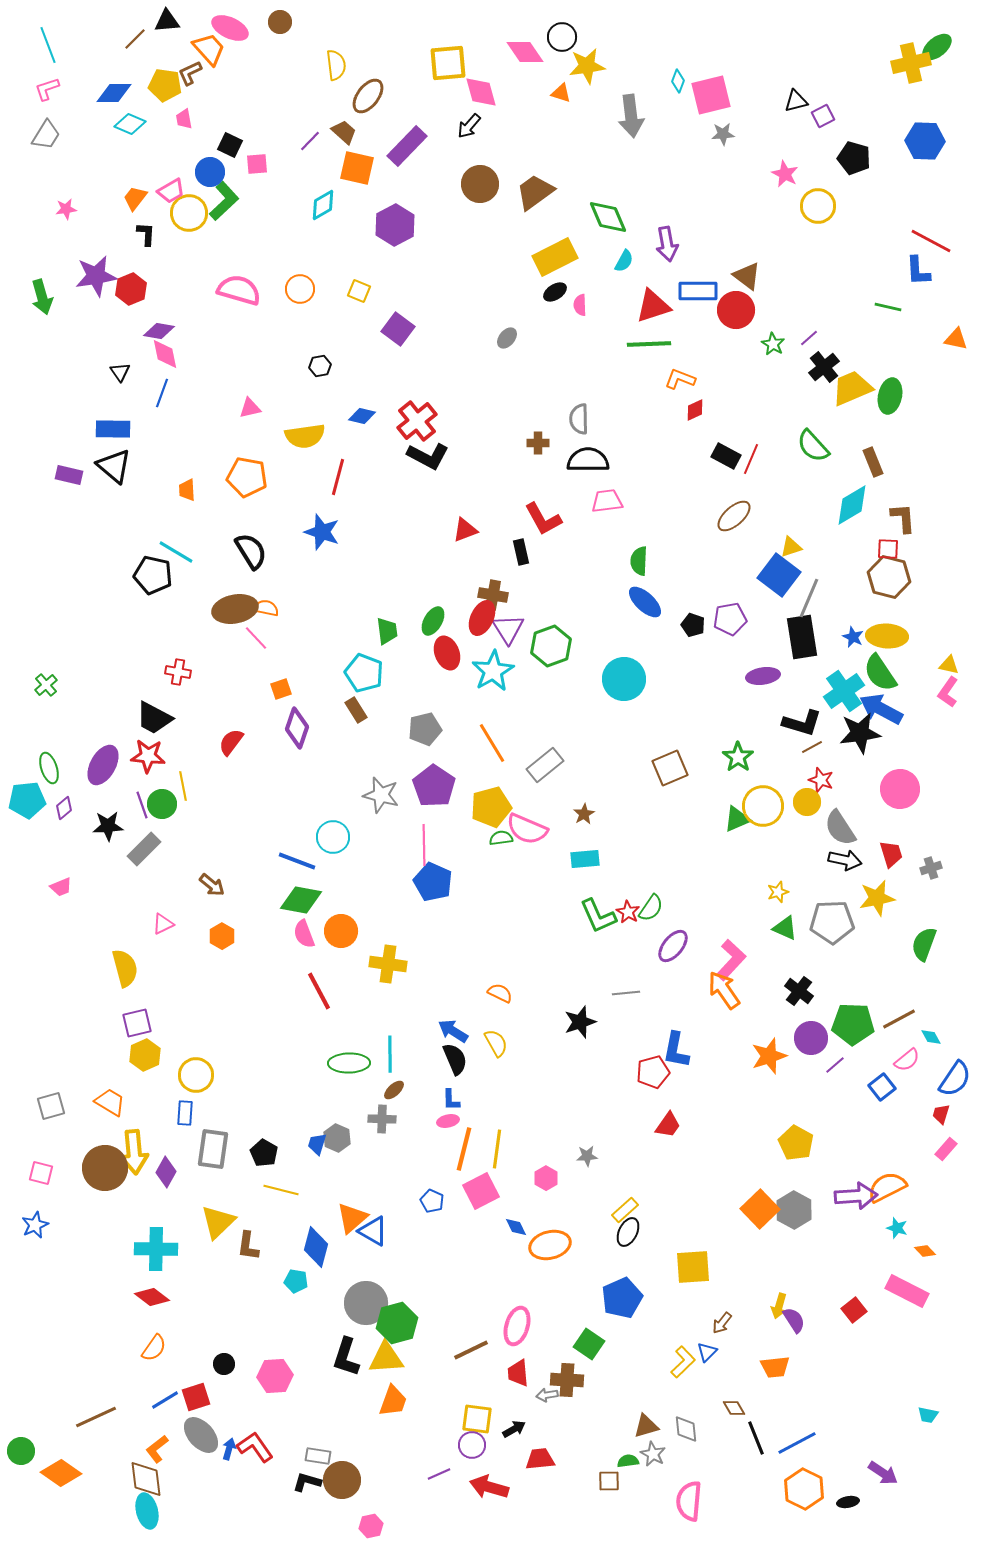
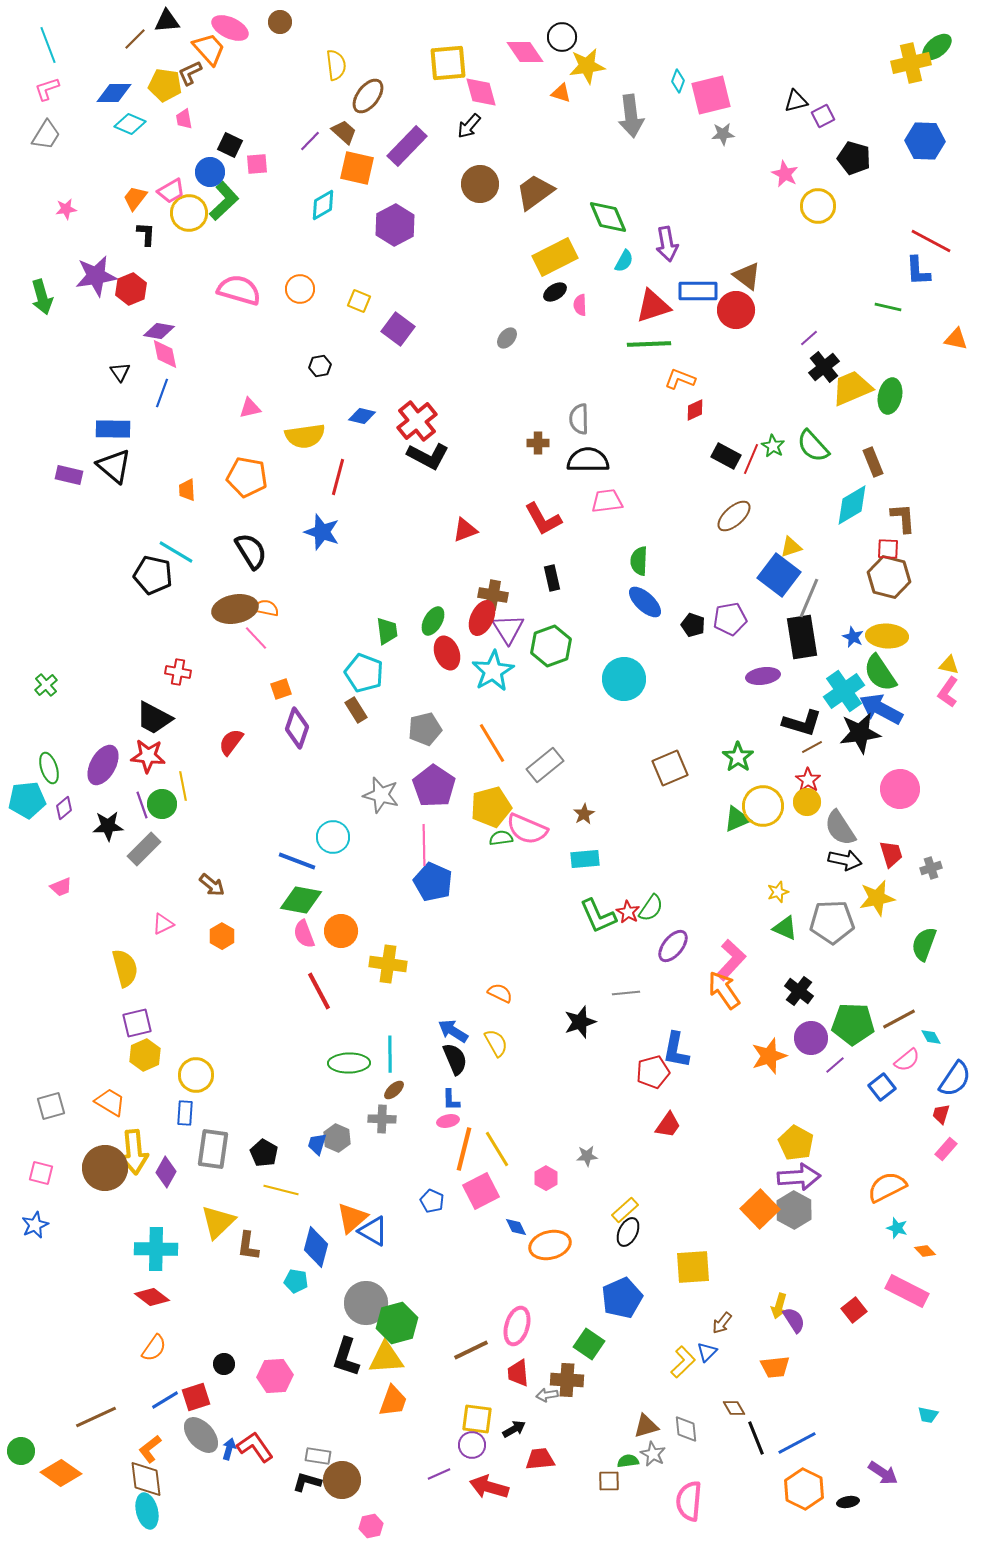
yellow square at (359, 291): moved 10 px down
green star at (773, 344): moved 102 px down
black rectangle at (521, 552): moved 31 px right, 26 px down
red star at (821, 780): moved 13 px left; rotated 15 degrees clockwise
yellow line at (497, 1149): rotated 39 degrees counterclockwise
purple arrow at (856, 1196): moved 57 px left, 19 px up
orange L-shape at (157, 1449): moved 7 px left
